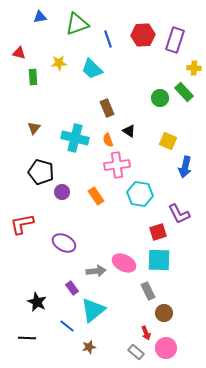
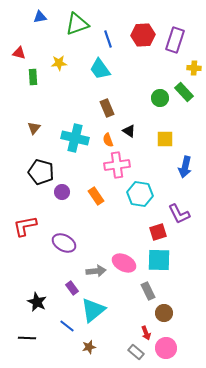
cyan trapezoid at (92, 69): moved 8 px right; rotated 10 degrees clockwise
yellow square at (168, 141): moved 3 px left, 2 px up; rotated 24 degrees counterclockwise
red L-shape at (22, 224): moved 3 px right, 2 px down
